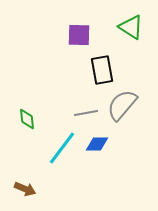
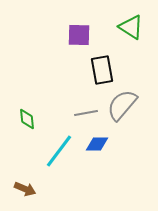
cyan line: moved 3 px left, 3 px down
